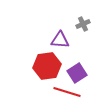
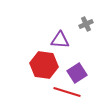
gray cross: moved 3 px right
red hexagon: moved 3 px left, 1 px up; rotated 16 degrees clockwise
